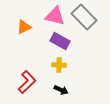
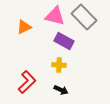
purple rectangle: moved 4 px right
